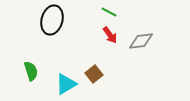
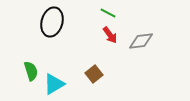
green line: moved 1 px left, 1 px down
black ellipse: moved 2 px down
cyan triangle: moved 12 px left
